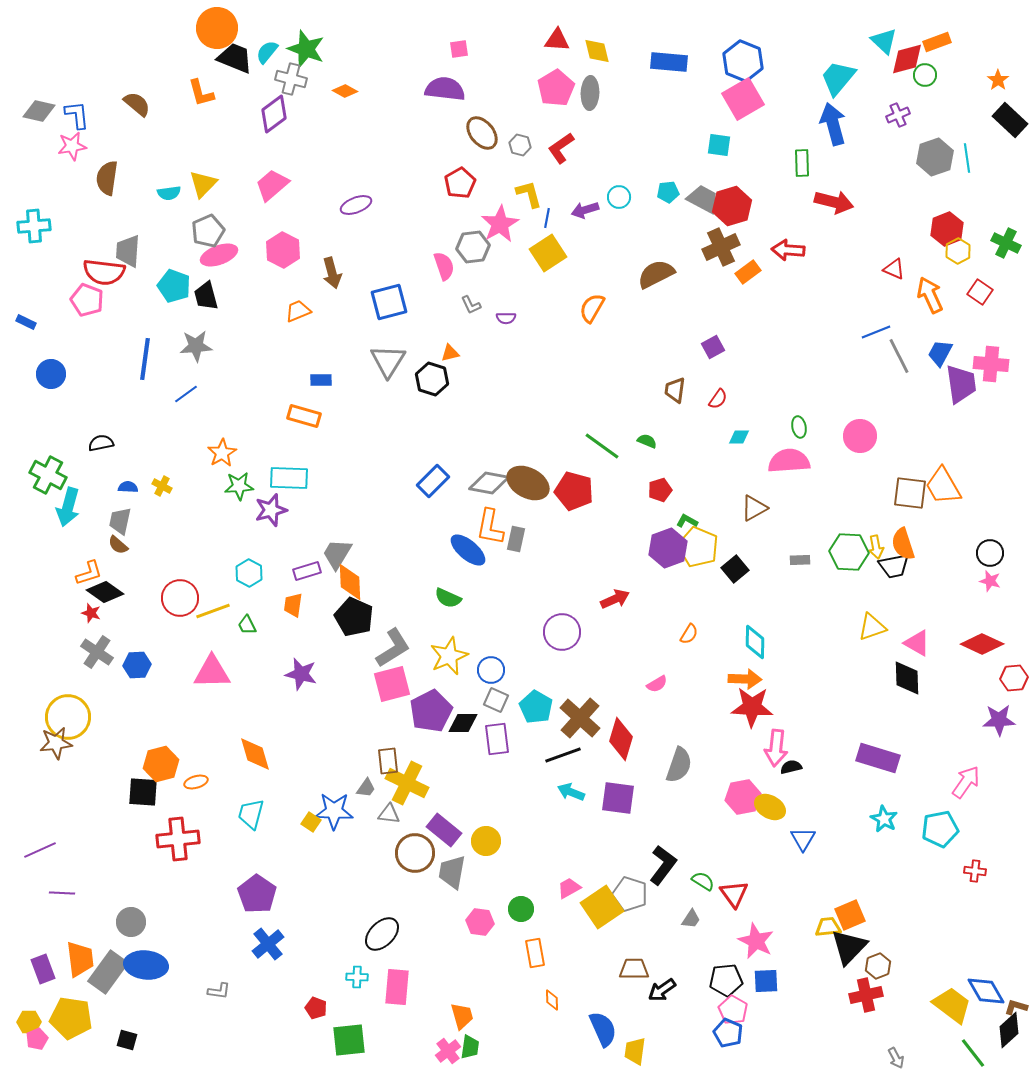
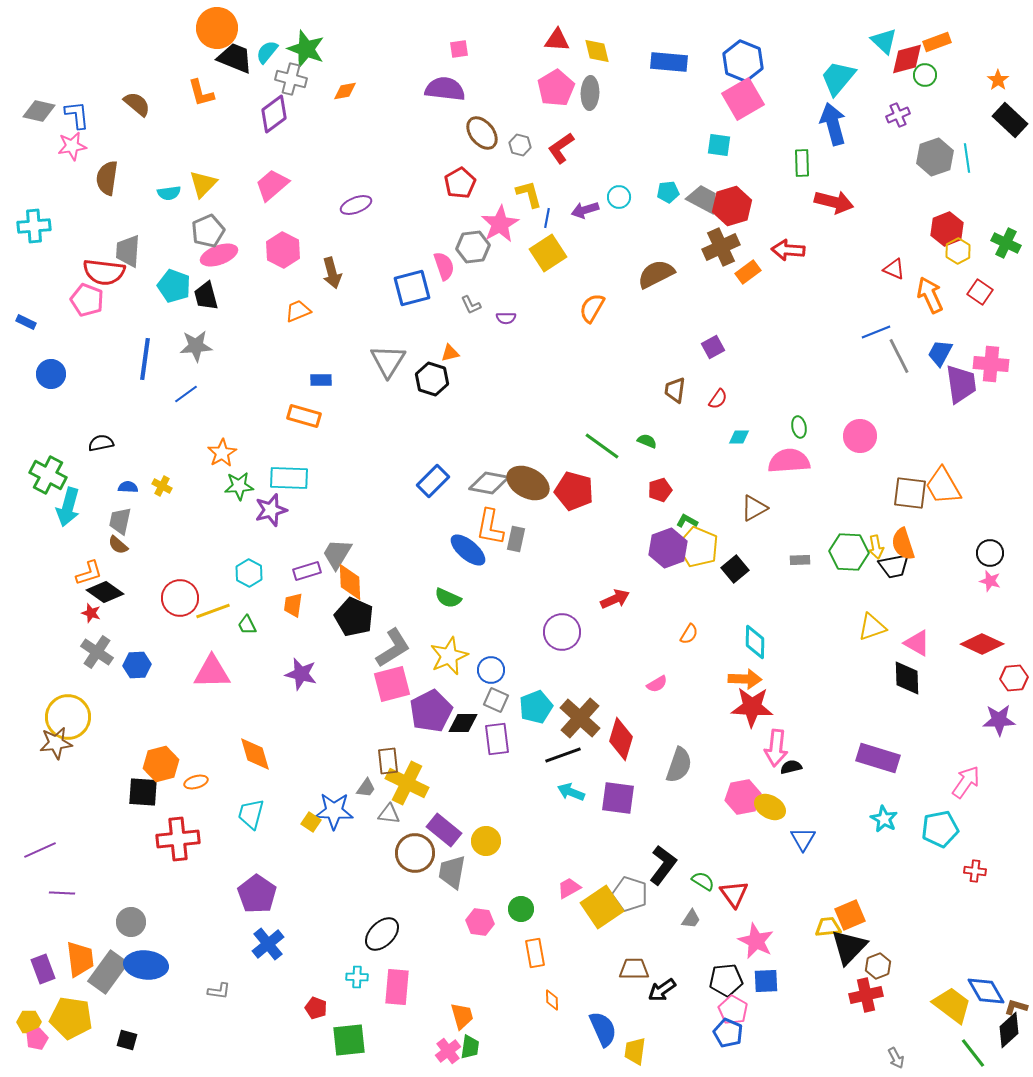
orange diamond at (345, 91): rotated 40 degrees counterclockwise
blue square at (389, 302): moved 23 px right, 14 px up
cyan pentagon at (536, 707): rotated 20 degrees clockwise
